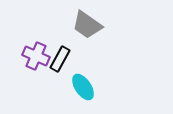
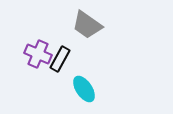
purple cross: moved 2 px right, 2 px up
cyan ellipse: moved 1 px right, 2 px down
